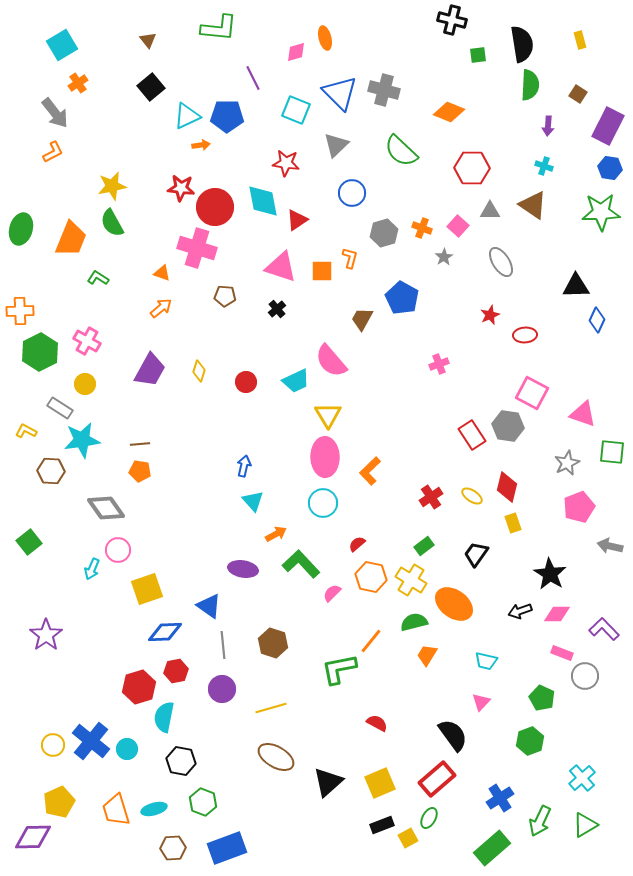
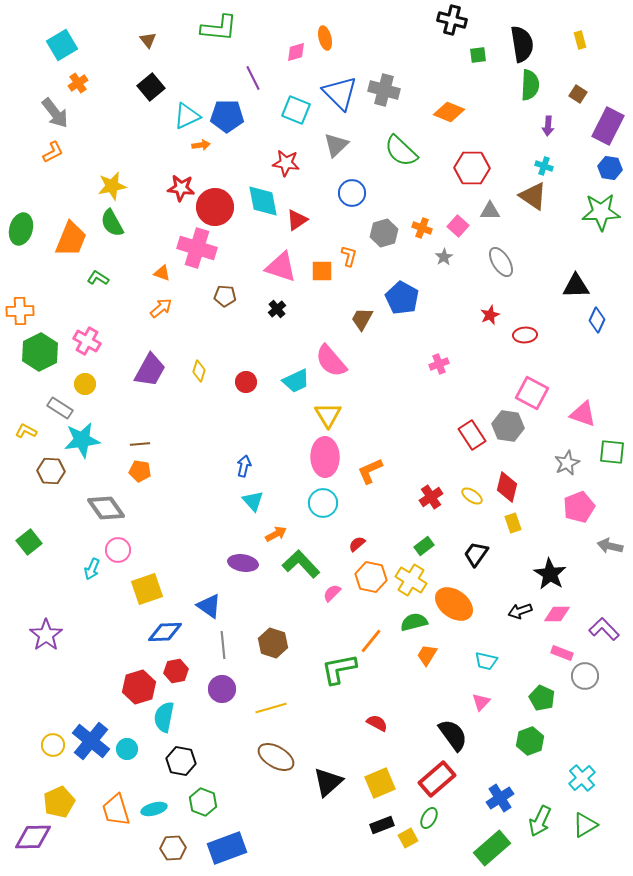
brown triangle at (533, 205): moved 9 px up
orange L-shape at (350, 258): moved 1 px left, 2 px up
orange L-shape at (370, 471): rotated 20 degrees clockwise
purple ellipse at (243, 569): moved 6 px up
